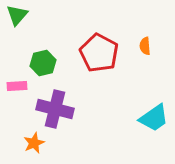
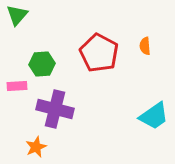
green hexagon: moved 1 px left, 1 px down; rotated 10 degrees clockwise
cyan trapezoid: moved 2 px up
orange star: moved 2 px right, 4 px down
